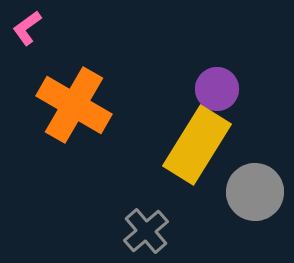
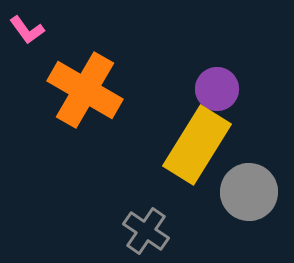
pink L-shape: moved 2 px down; rotated 90 degrees counterclockwise
orange cross: moved 11 px right, 15 px up
gray circle: moved 6 px left
gray cross: rotated 15 degrees counterclockwise
